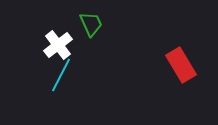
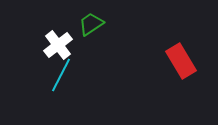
green trapezoid: rotated 100 degrees counterclockwise
red rectangle: moved 4 px up
